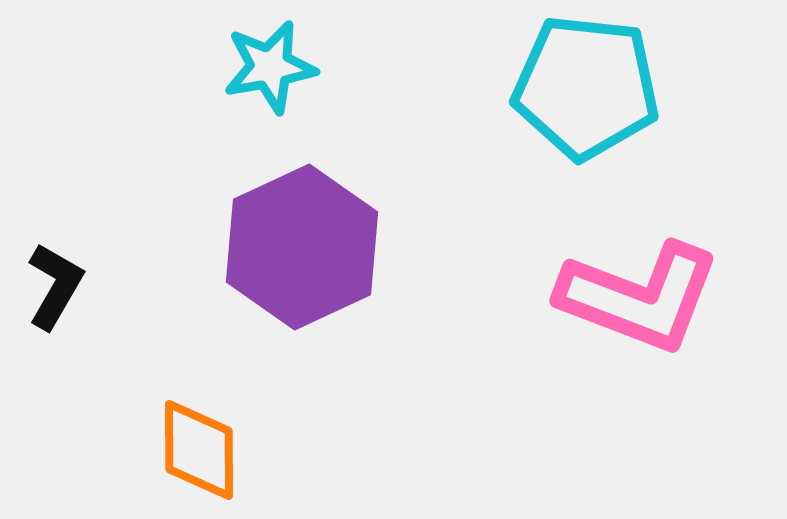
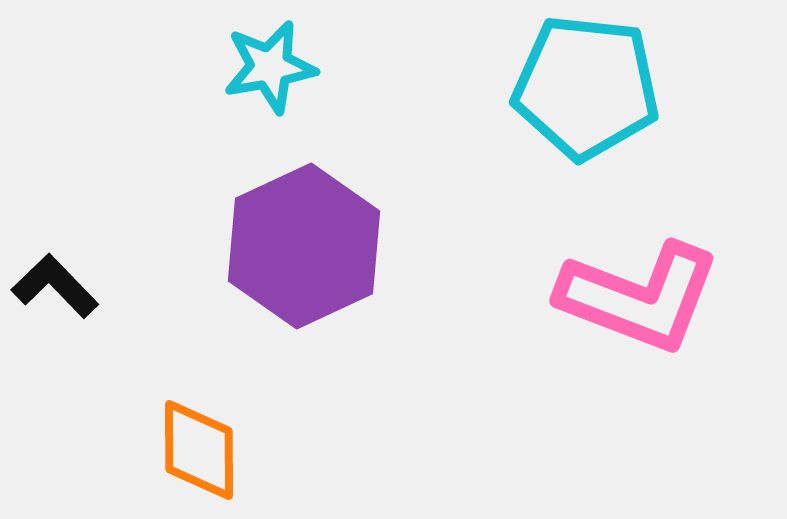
purple hexagon: moved 2 px right, 1 px up
black L-shape: rotated 74 degrees counterclockwise
